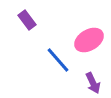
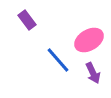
purple arrow: moved 10 px up
